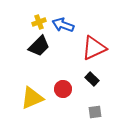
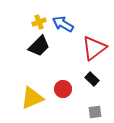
blue arrow: moved 1 px up; rotated 10 degrees clockwise
red triangle: rotated 12 degrees counterclockwise
